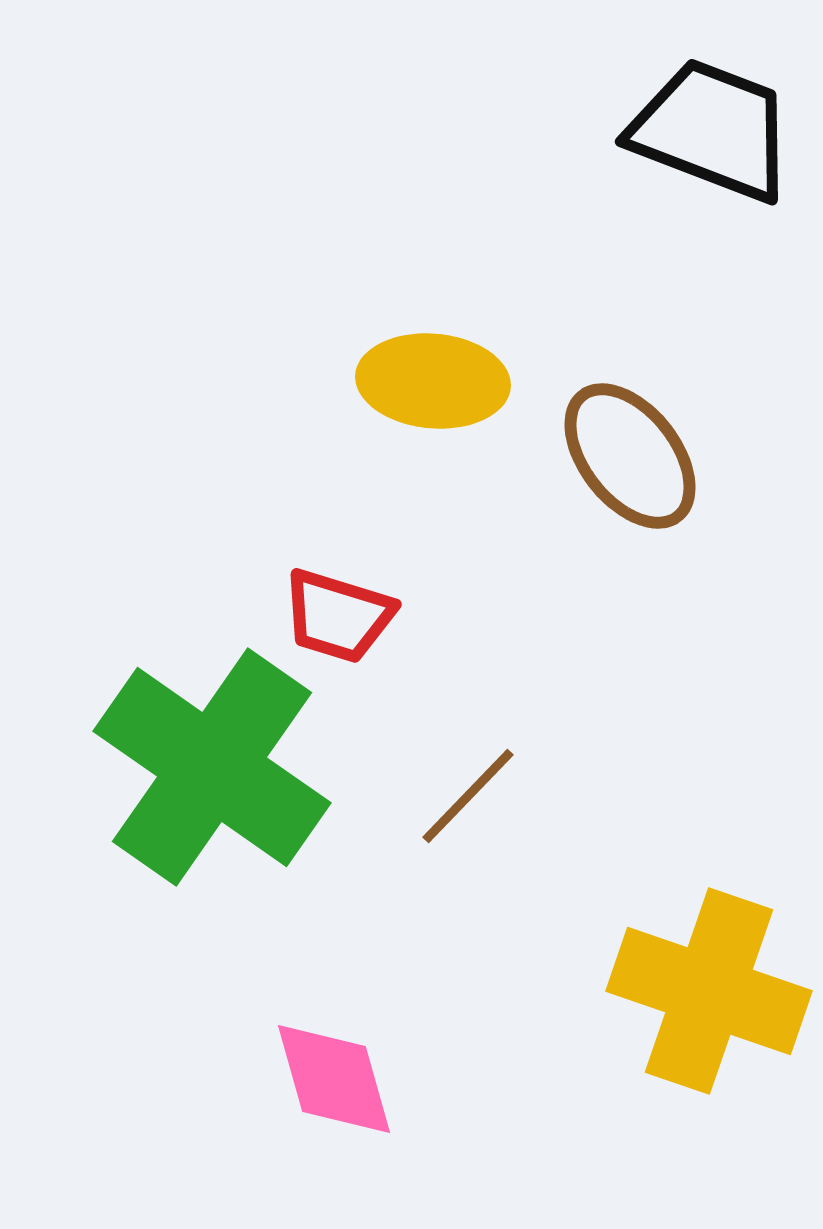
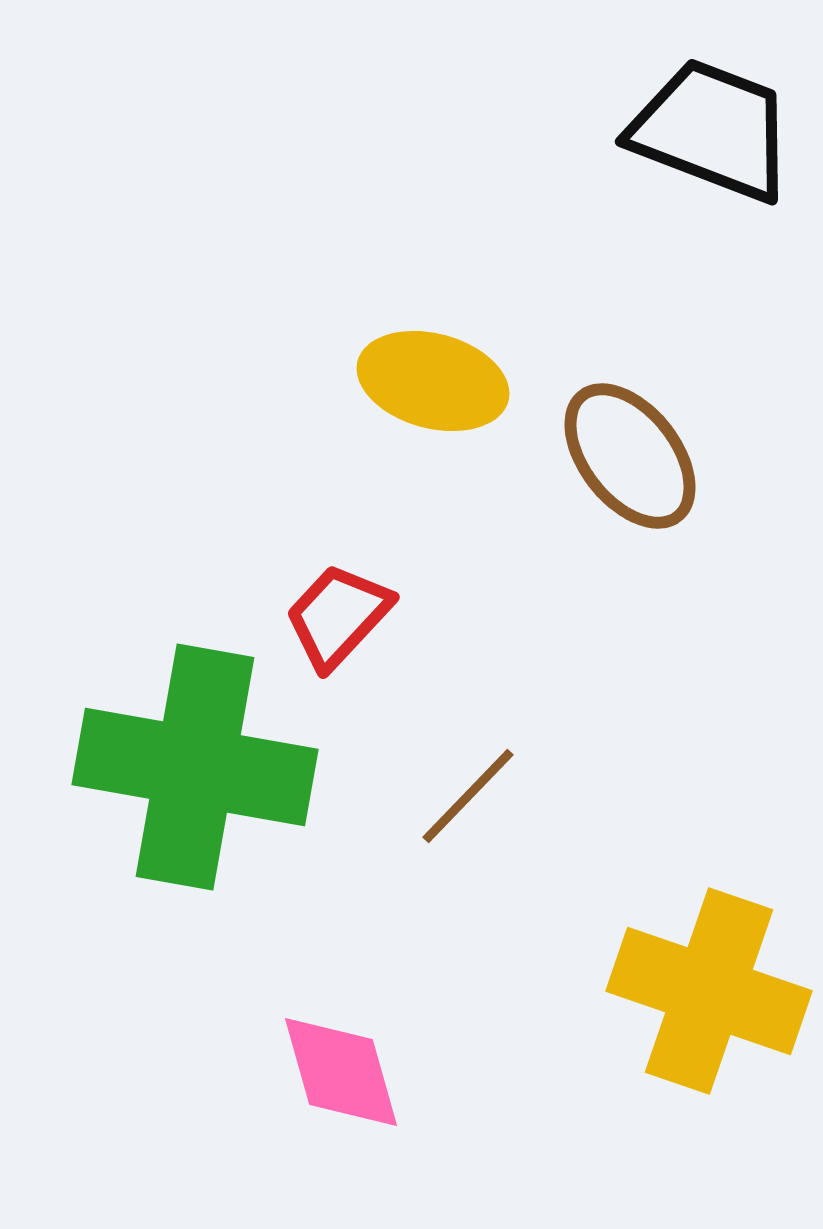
yellow ellipse: rotated 10 degrees clockwise
red trapezoid: rotated 116 degrees clockwise
green cross: moved 17 px left; rotated 25 degrees counterclockwise
pink diamond: moved 7 px right, 7 px up
